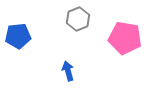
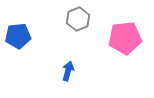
pink pentagon: rotated 16 degrees counterclockwise
blue arrow: rotated 30 degrees clockwise
